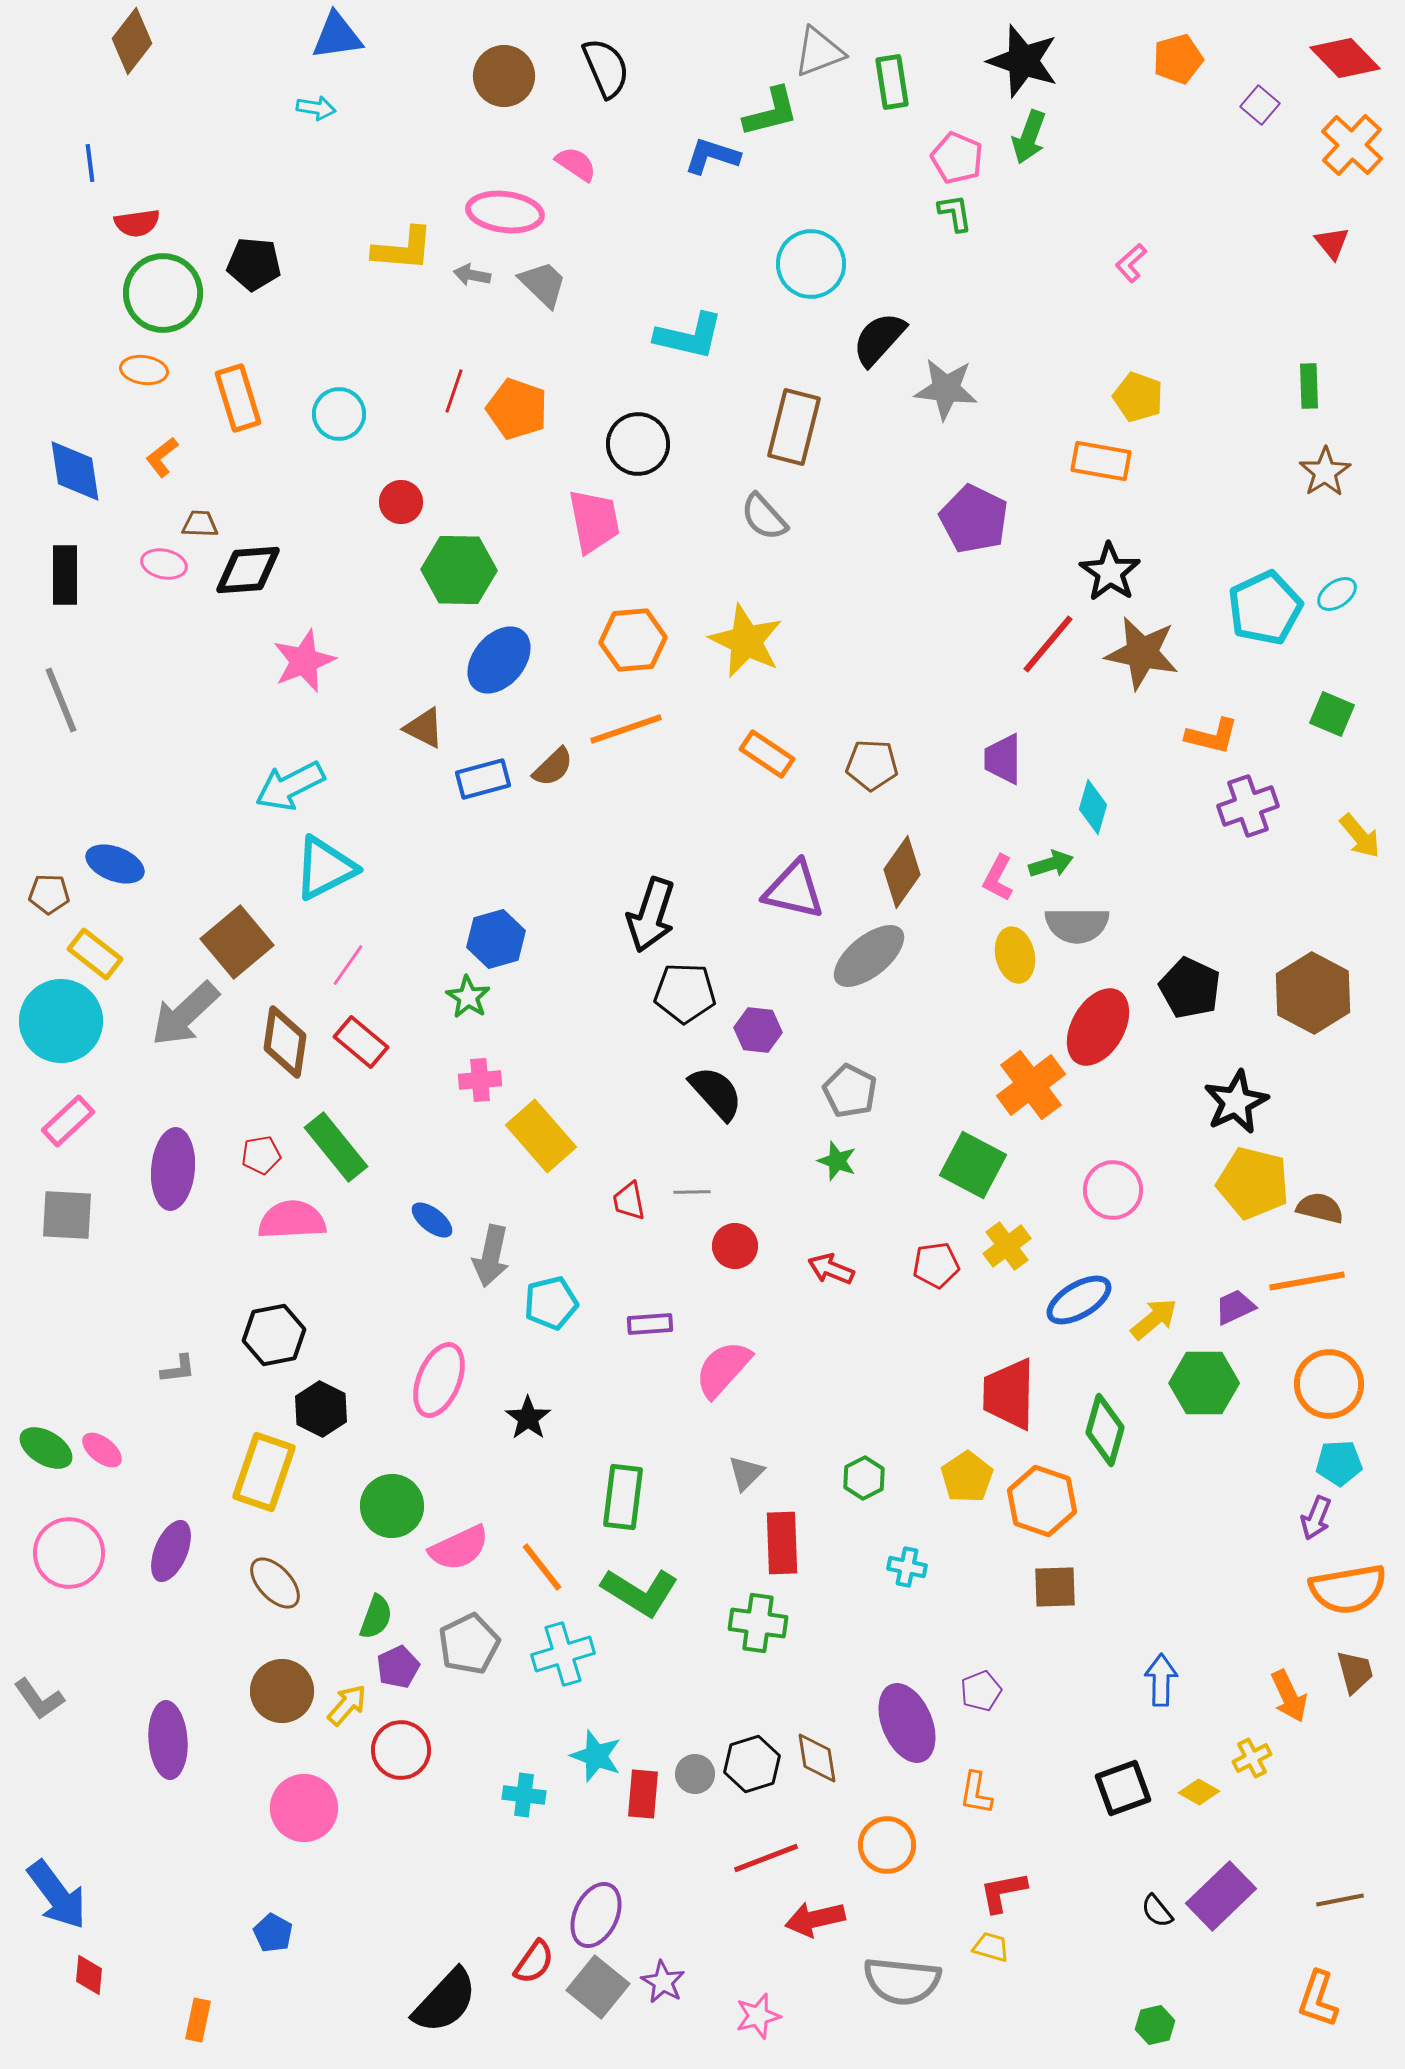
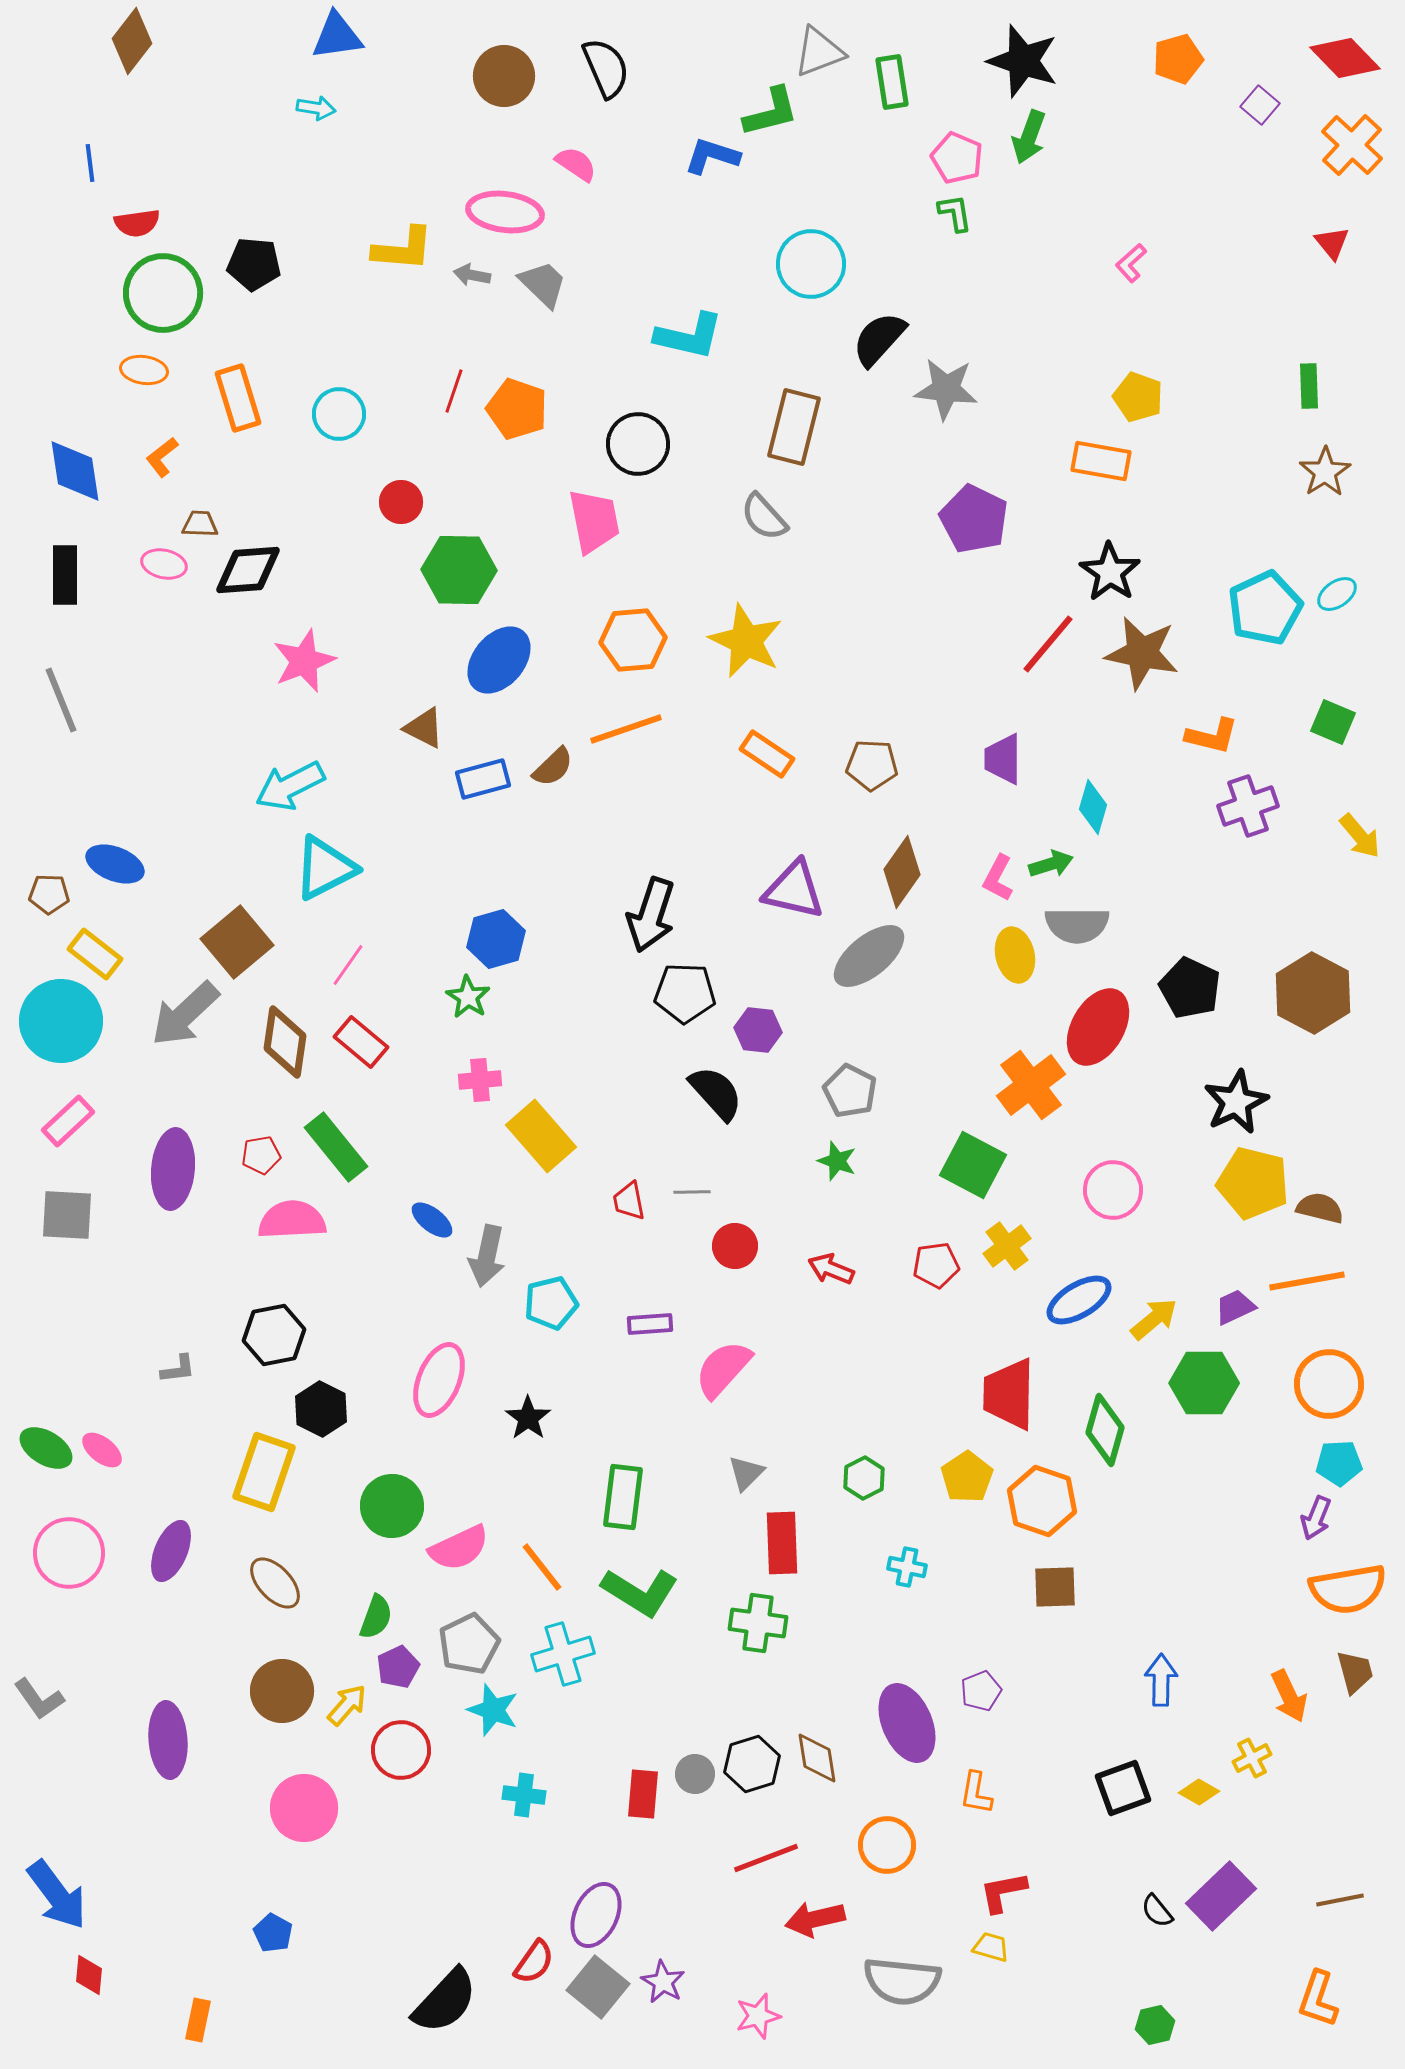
green square at (1332, 714): moved 1 px right, 8 px down
gray arrow at (491, 1256): moved 4 px left
cyan star at (596, 1756): moved 103 px left, 46 px up
